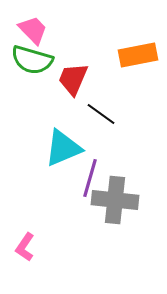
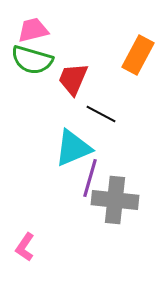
pink trapezoid: rotated 60 degrees counterclockwise
orange rectangle: rotated 51 degrees counterclockwise
black line: rotated 8 degrees counterclockwise
cyan triangle: moved 10 px right
